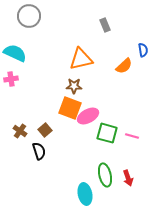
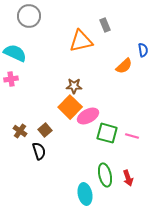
orange triangle: moved 18 px up
orange square: moved 1 px up; rotated 25 degrees clockwise
